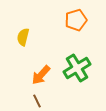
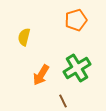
yellow semicircle: moved 1 px right
orange arrow: rotated 10 degrees counterclockwise
brown line: moved 26 px right
